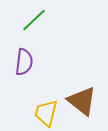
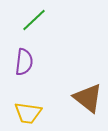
brown triangle: moved 6 px right, 3 px up
yellow trapezoid: moved 18 px left; rotated 96 degrees counterclockwise
